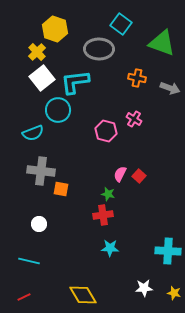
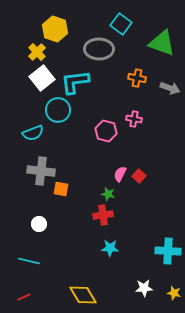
pink cross: rotated 21 degrees counterclockwise
